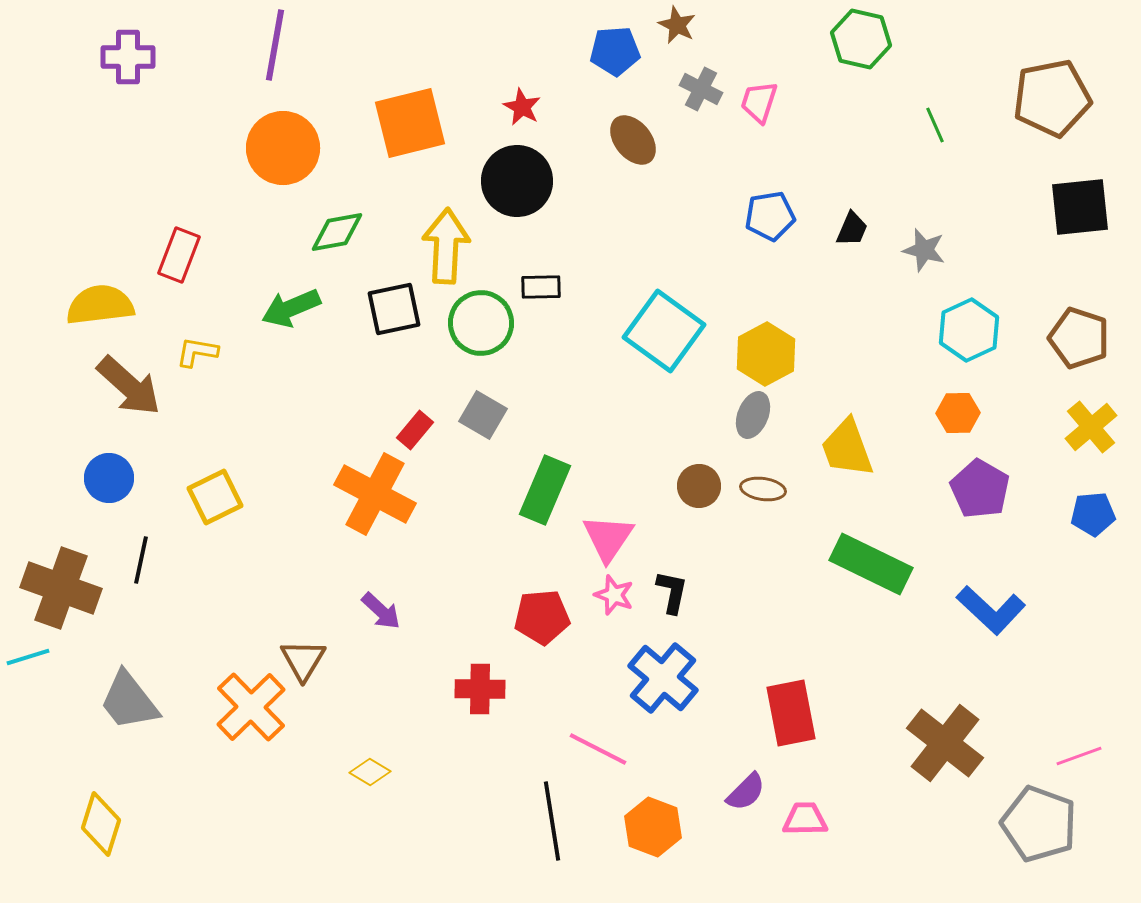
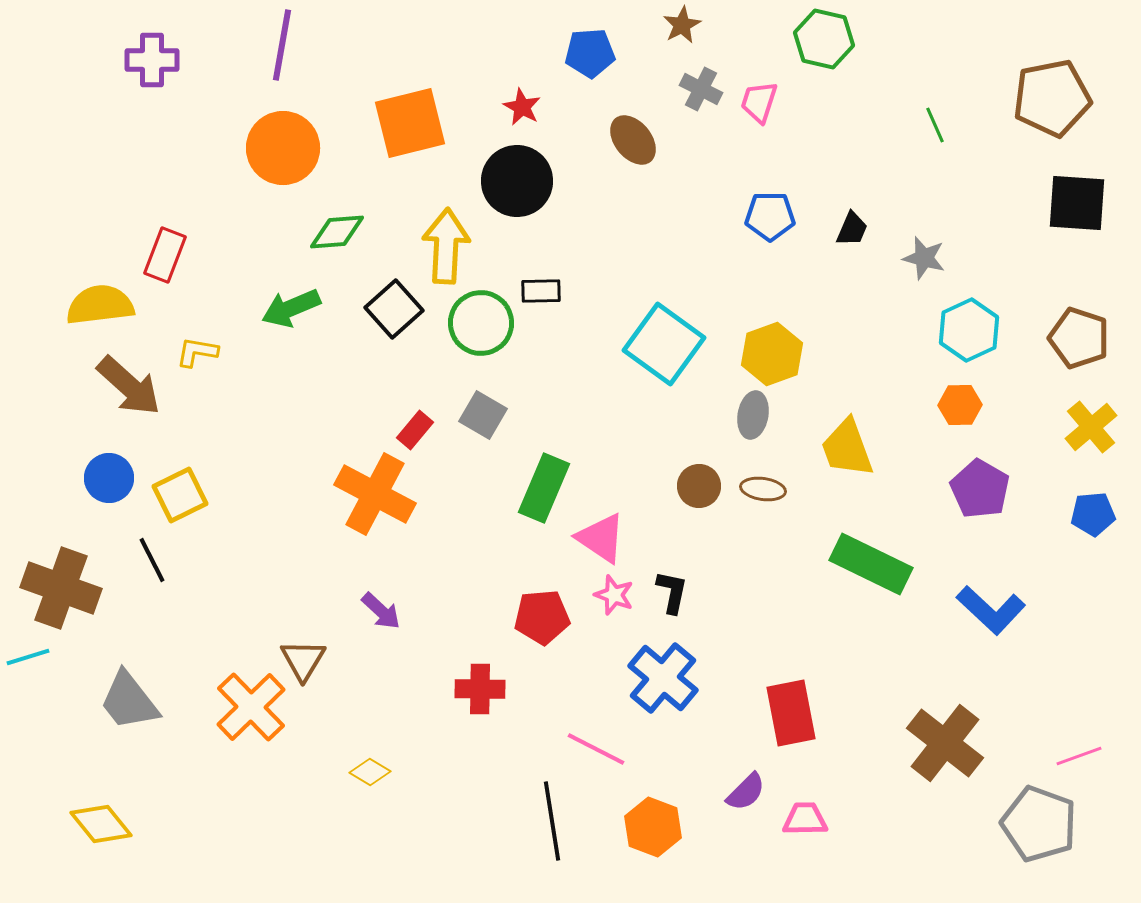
brown star at (677, 25): moved 5 px right; rotated 18 degrees clockwise
green hexagon at (861, 39): moved 37 px left
purple line at (275, 45): moved 7 px right
blue pentagon at (615, 51): moved 25 px left, 2 px down
purple cross at (128, 57): moved 24 px right, 3 px down
black square at (1080, 207): moved 3 px left, 4 px up; rotated 10 degrees clockwise
blue pentagon at (770, 216): rotated 9 degrees clockwise
green diamond at (337, 232): rotated 6 degrees clockwise
gray star at (924, 250): moved 8 px down
red rectangle at (179, 255): moved 14 px left
black rectangle at (541, 287): moved 4 px down
black square at (394, 309): rotated 30 degrees counterclockwise
cyan square at (664, 331): moved 13 px down
yellow hexagon at (766, 354): moved 6 px right; rotated 8 degrees clockwise
orange hexagon at (958, 413): moved 2 px right, 8 px up
gray ellipse at (753, 415): rotated 12 degrees counterclockwise
green rectangle at (545, 490): moved 1 px left, 2 px up
yellow square at (215, 497): moved 35 px left, 2 px up
pink triangle at (608, 538): moved 7 px left; rotated 30 degrees counterclockwise
black line at (141, 560): moved 11 px right; rotated 39 degrees counterclockwise
pink line at (598, 749): moved 2 px left
yellow diamond at (101, 824): rotated 56 degrees counterclockwise
